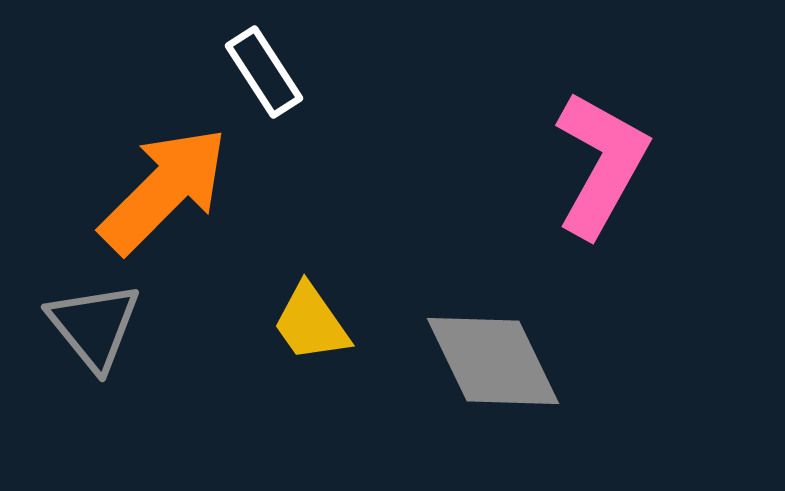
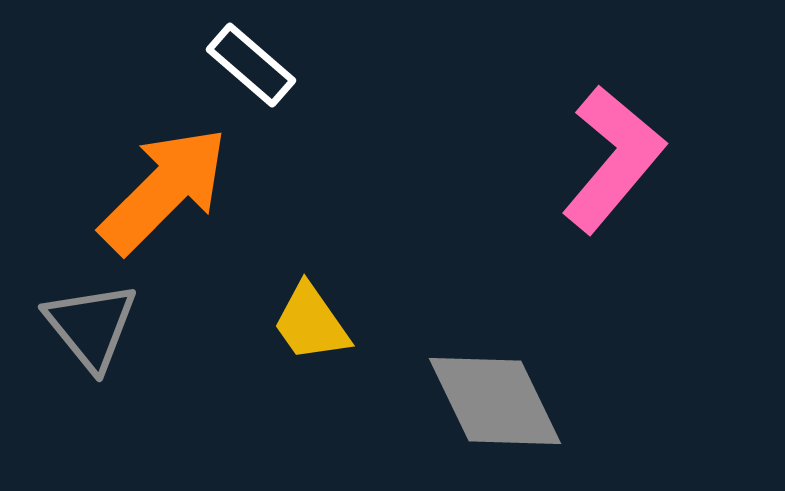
white rectangle: moved 13 px left, 7 px up; rotated 16 degrees counterclockwise
pink L-shape: moved 12 px right, 5 px up; rotated 11 degrees clockwise
gray triangle: moved 3 px left
gray diamond: moved 2 px right, 40 px down
